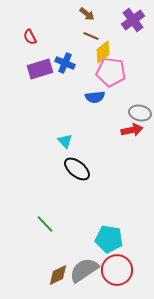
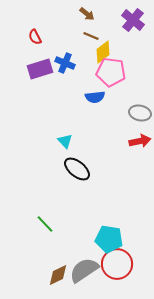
purple cross: rotated 15 degrees counterclockwise
red semicircle: moved 5 px right
red arrow: moved 8 px right, 11 px down
red circle: moved 6 px up
